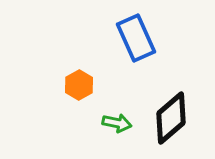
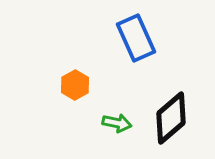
orange hexagon: moved 4 px left
